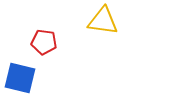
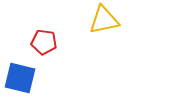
yellow triangle: moved 1 px right, 1 px up; rotated 20 degrees counterclockwise
